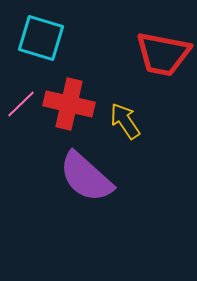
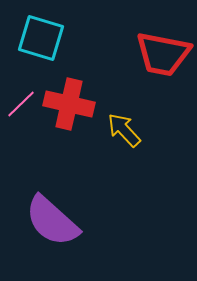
yellow arrow: moved 1 px left, 9 px down; rotated 9 degrees counterclockwise
purple semicircle: moved 34 px left, 44 px down
